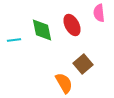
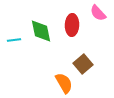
pink semicircle: moved 1 px left; rotated 36 degrees counterclockwise
red ellipse: rotated 30 degrees clockwise
green diamond: moved 1 px left, 1 px down
